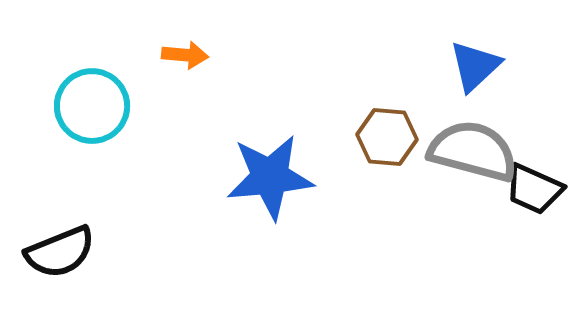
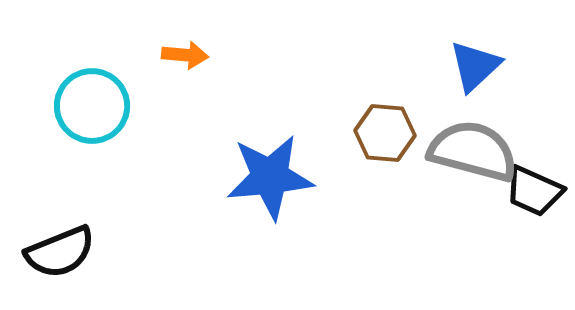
brown hexagon: moved 2 px left, 4 px up
black trapezoid: moved 2 px down
